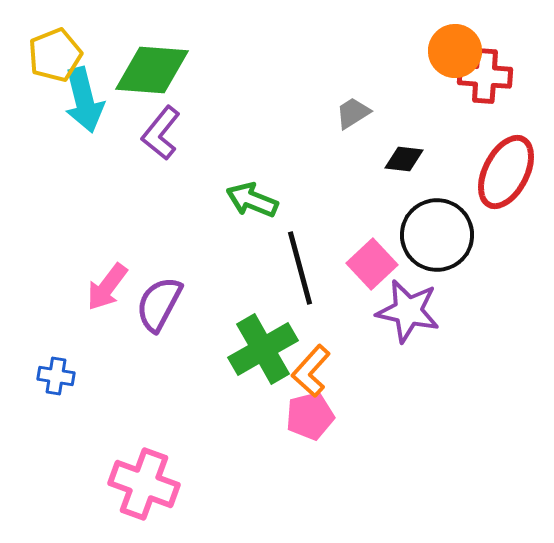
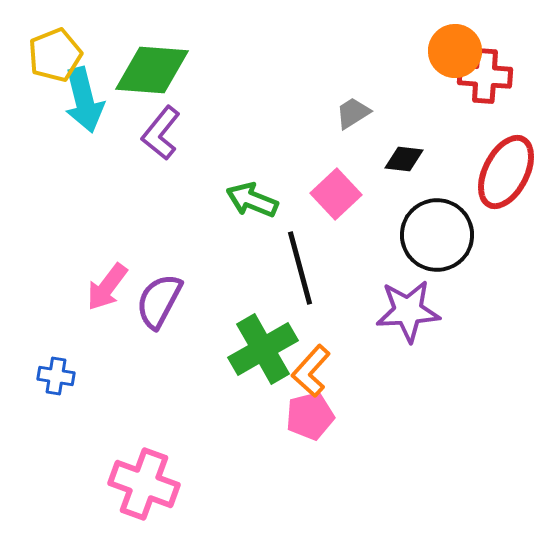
pink square: moved 36 px left, 70 px up
purple semicircle: moved 3 px up
purple star: rotated 16 degrees counterclockwise
